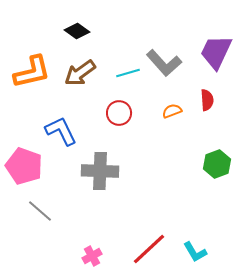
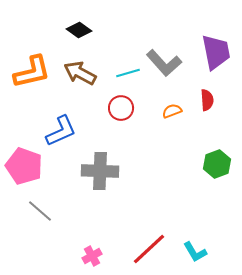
black diamond: moved 2 px right, 1 px up
purple trapezoid: rotated 144 degrees clockwise
brown arrow: rotated 64 degrees clockwise
red circle: moved 2 px right, 5 px up
blue L-shape: rotated 92 degrees clockwise
